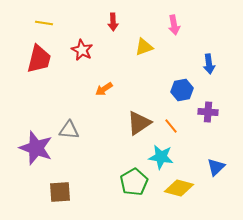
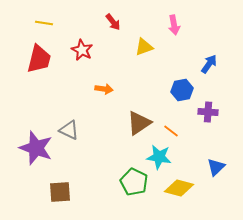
red arrow: rotated 36 degrees counterclockwise
blue arrow: rotated 138 degrees counterclockwise
orange arrow: rotated 138 degrees counterclockwise
orange line: moved 5 px down; rotated 14 degrees counterclockwise
gray triangle: rotated 20 degrees clockwise
cyan star: moved 2 px left
green pentagon: rotated 16 degrees counterclockwise
